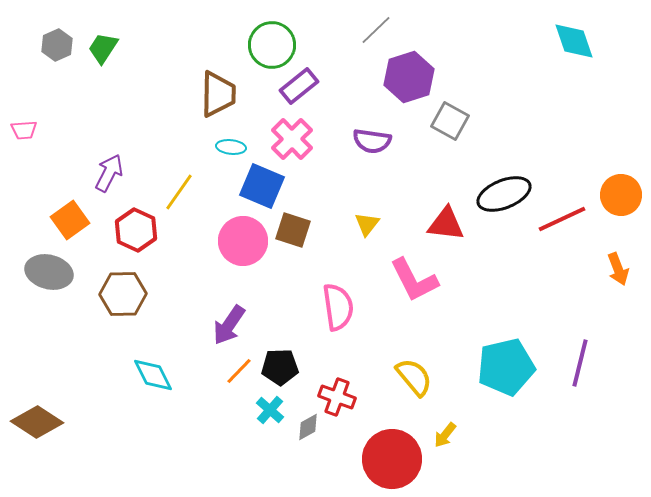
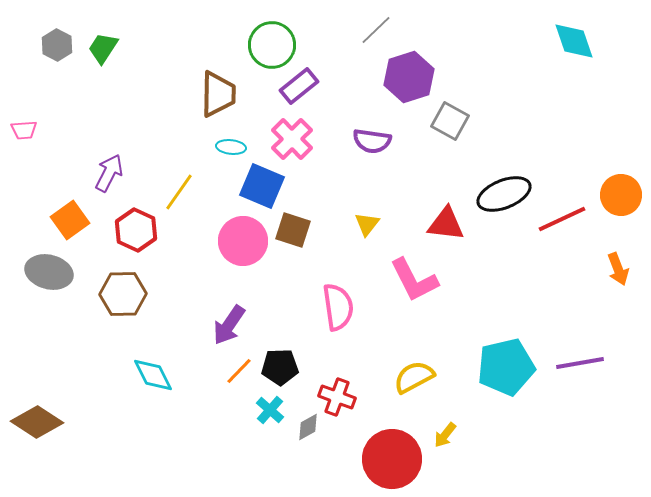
gray hexagon at (57, 45): rotated 8 degrees counterclockwise
purple line at (580, 363): rotated 66 degrees clockwise
yellow semicircle at (414, 377): rotated 78 degrees counterclockwise
